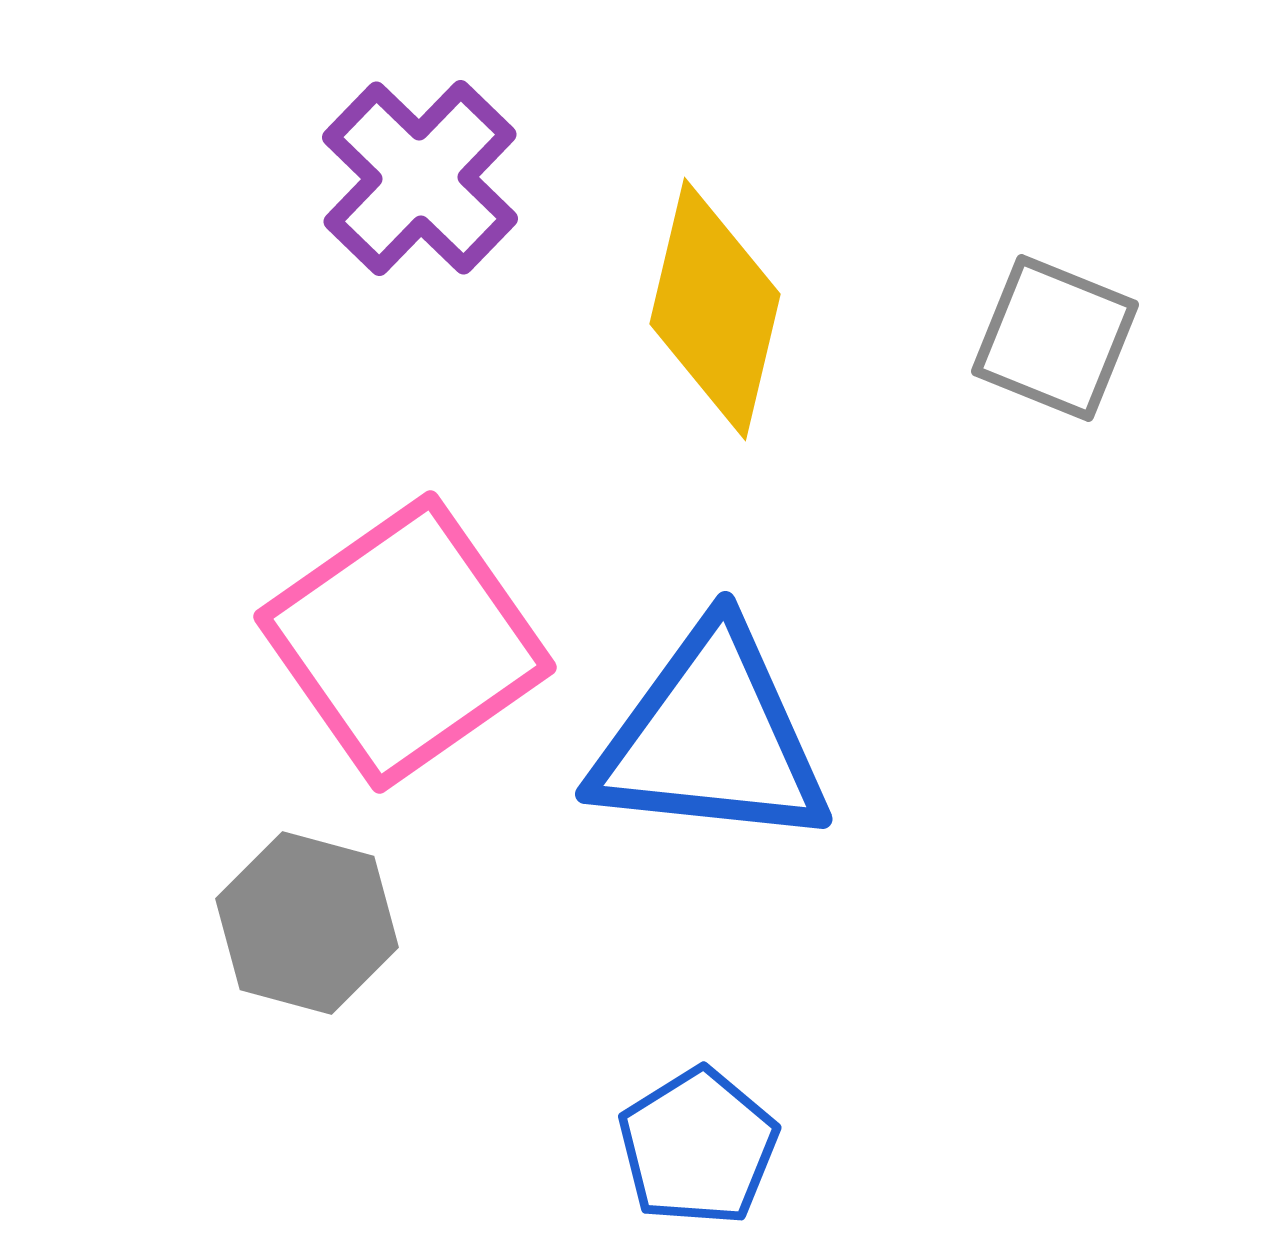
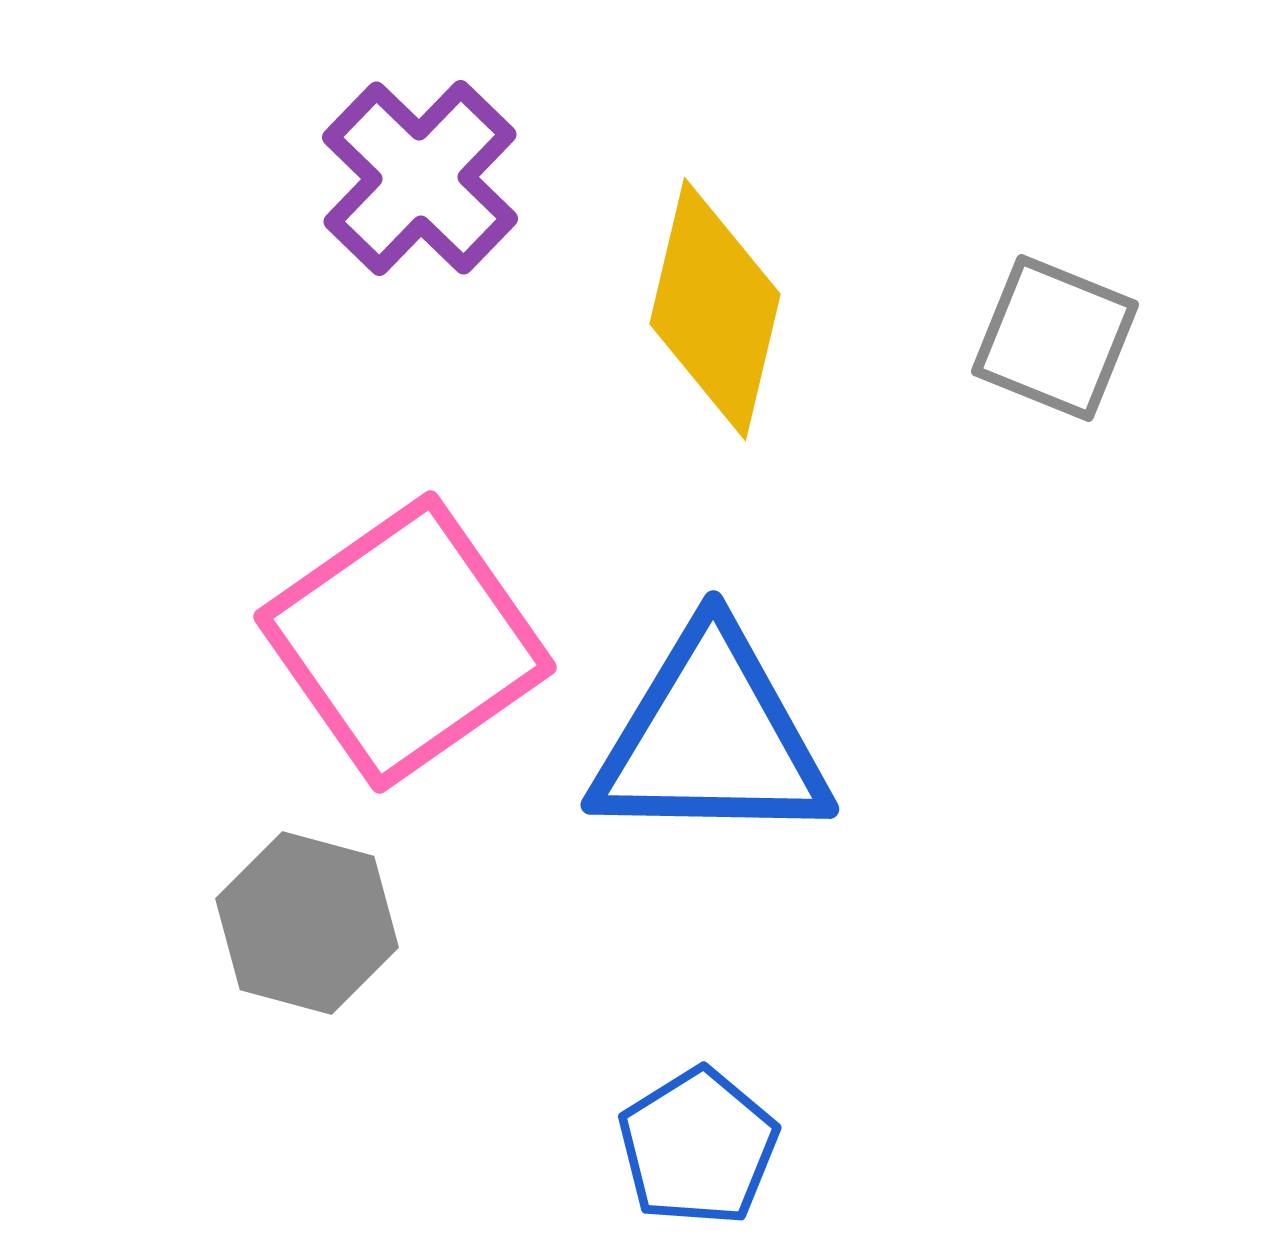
blue triangle: rotated 5 degrees counterclockwise
